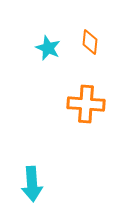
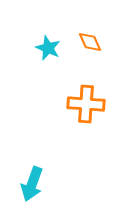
orange diamond: rotated 30 degrees counterclockwise
cyan arrow: rotated 24 degrees clockwise
